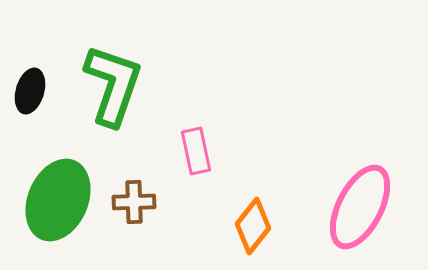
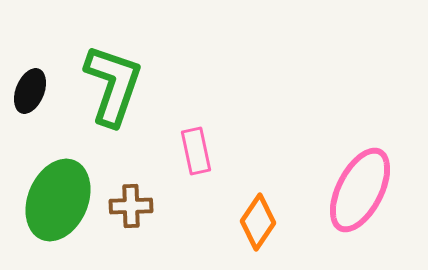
black ellipse: rotated 6 degrees clockwise
brown cross: moved 3 px left, 4 px down
pink ellipse: moved 17 px up
orange diamond: moved 5 px right, 4 px up; rotated 4 degrees counterclockwise
